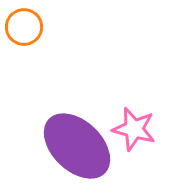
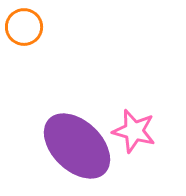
pink star: moved 2 px down
